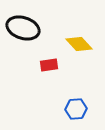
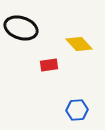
black ellipse: moved 2 px left
blue hexagon: moved 1 px right, 1 px down
